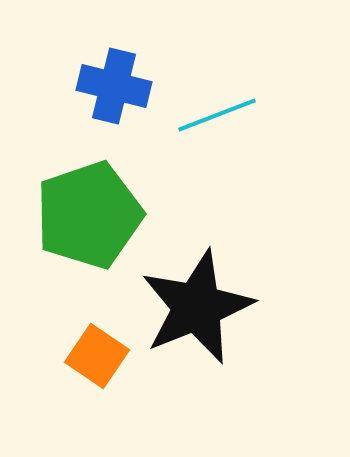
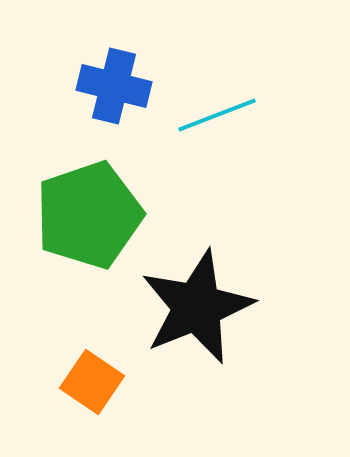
orange square: moved 5 px left, 26 px down
